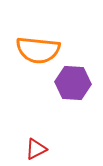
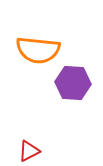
red triangle: moved 7 px left, 2 px down
